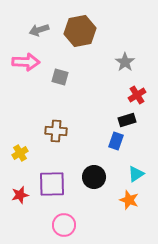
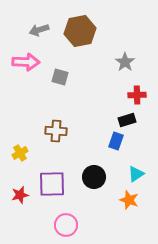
red cross: rotated 30 degrees clockwise
pink circle: moved 2 px right
